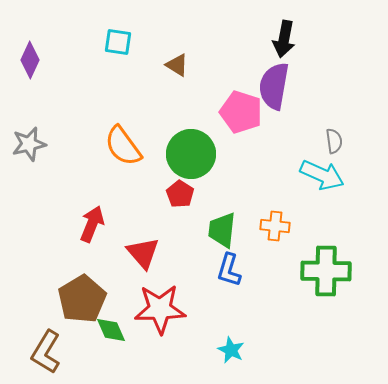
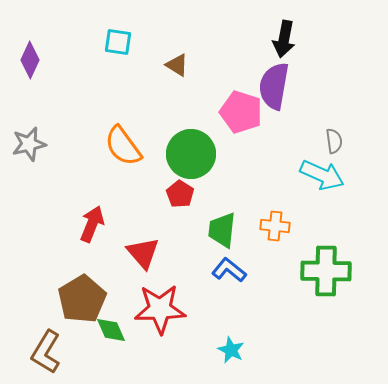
blue L-shape: rotated 112 degrees clockwise
